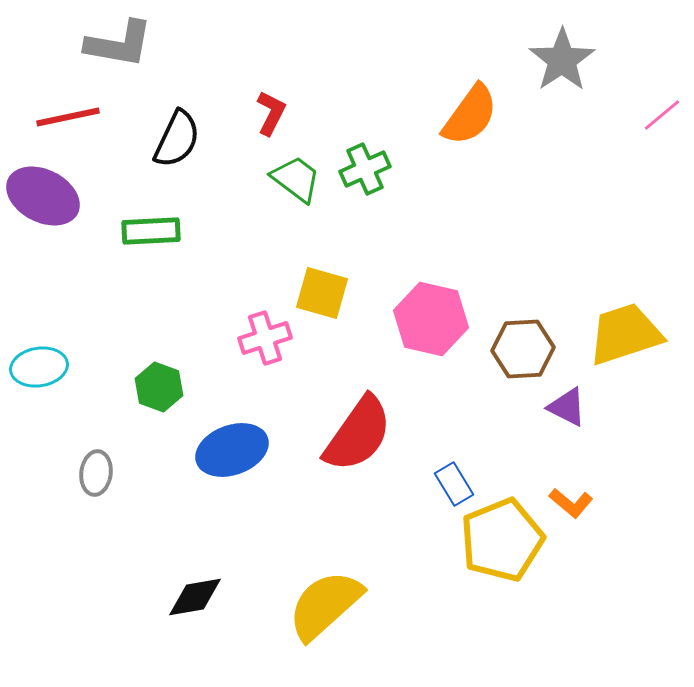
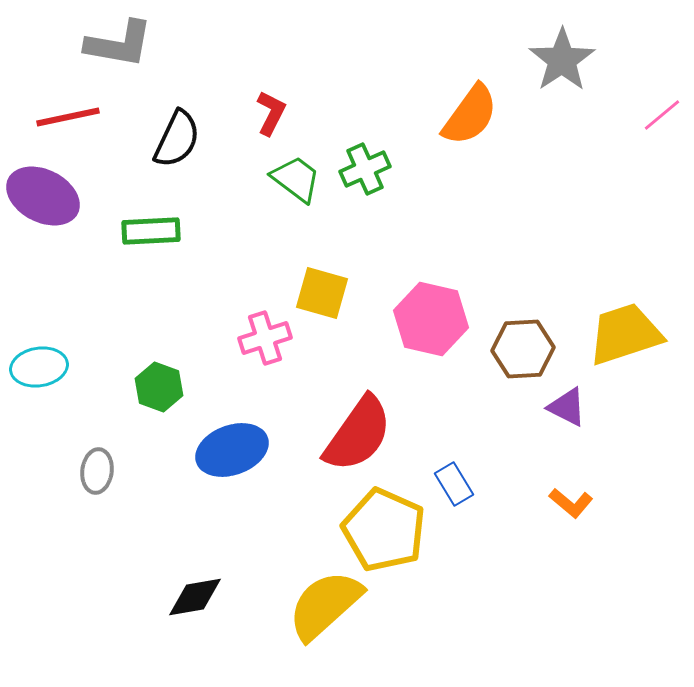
gray ellipse: moved 1 px right, 2 px up
yellow pentagon: moved 118 px left, 10 px up; rotated 26 degrees counterclockwise
